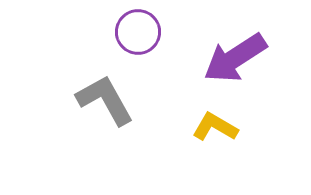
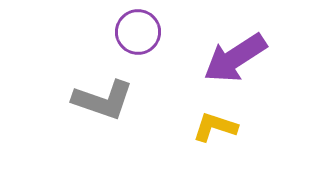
gray L-shape: moved 2 px left; rotated 138 degrees clockwise
yellow L-shape: rotated 12 degrees counterclockwise
